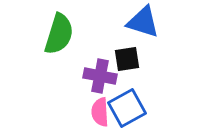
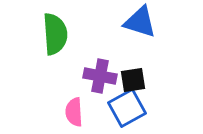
blue triangle: moved 3 px left
green semicircle: moved 4 px left; rotated 21 degrees counterclockwise
black square: moved 6 px right, 21 px down
pink semicircle: moved 26 px left
